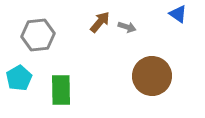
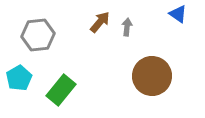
gray arrow: rotated 102 degrees counterclockwise
green rectangle: rotated 40 degrees clockwise
